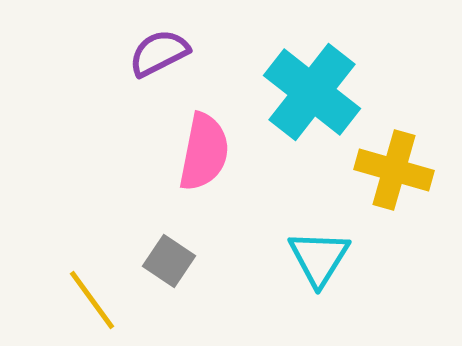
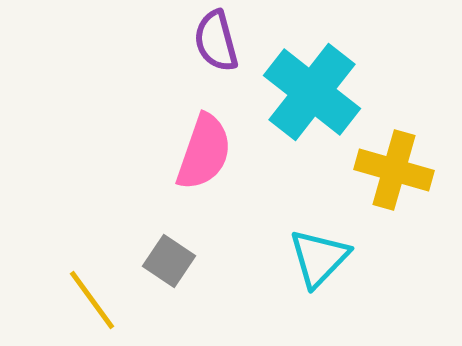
purple semicircle: moved 57 px right, 12 px up; rotated 78 degrees counterclockwise
pink semicircle: rotated 8 degrees clockwise
cyan triangle: rotated 12 degrees clockwise
